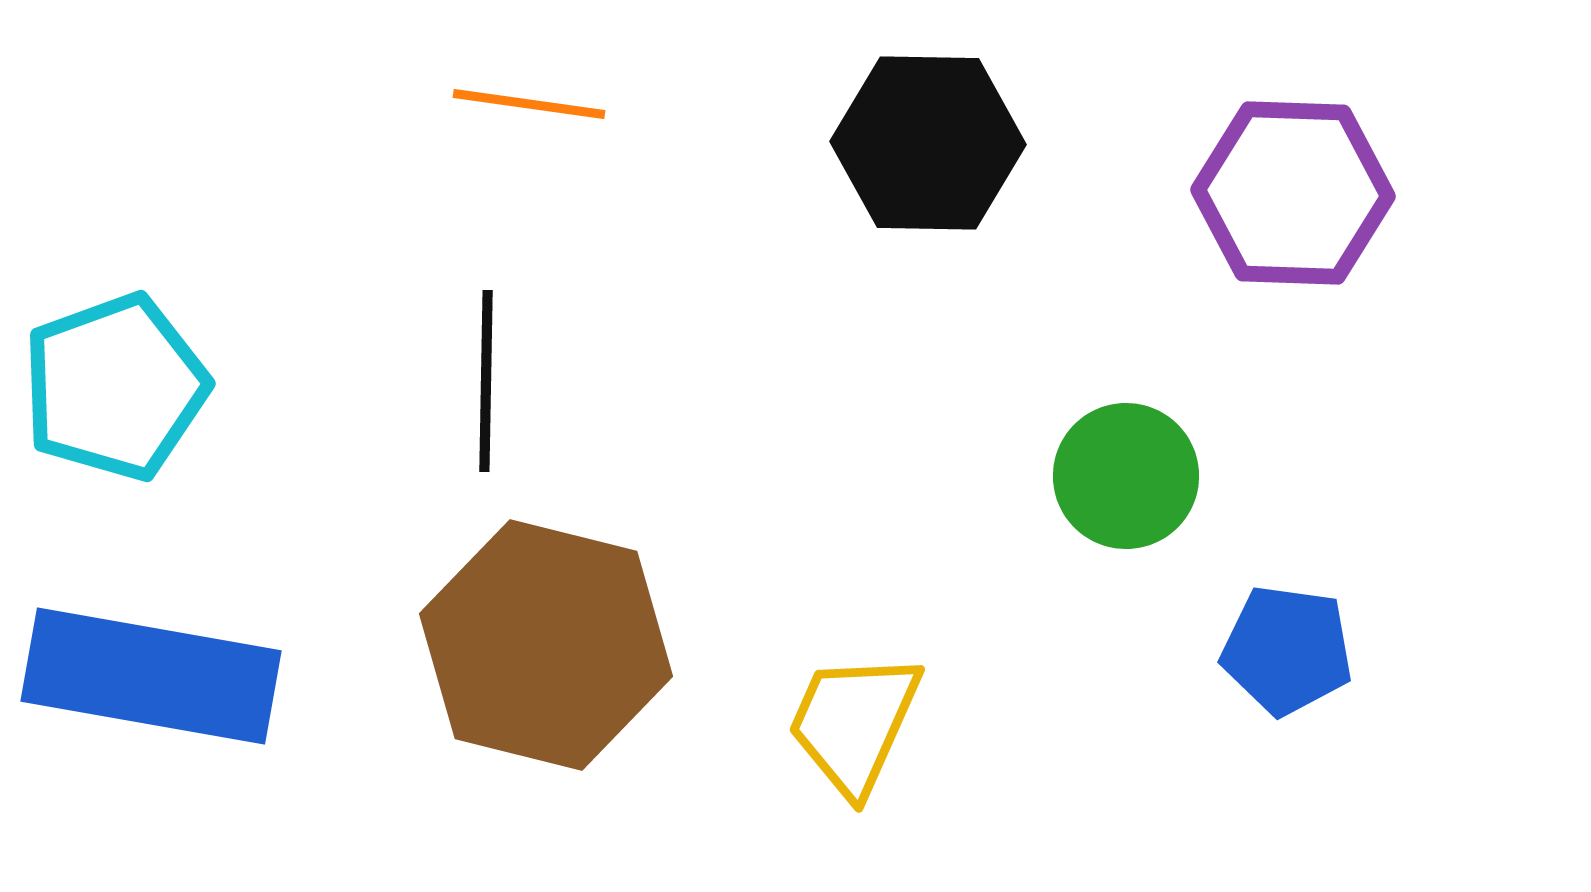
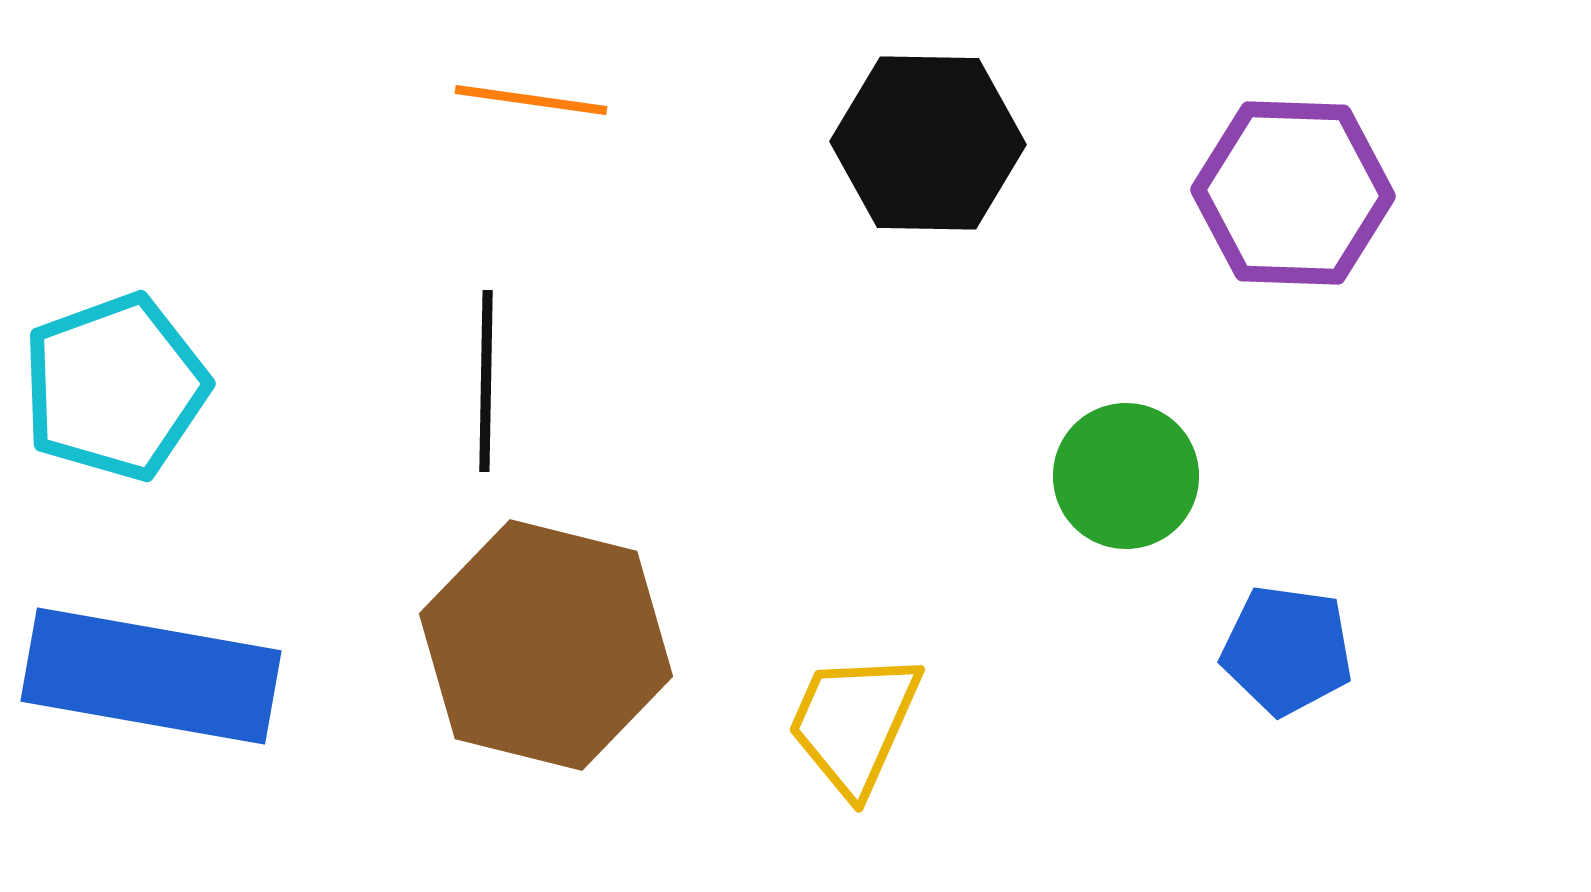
orange line: moved 2 px right, 4 px up
